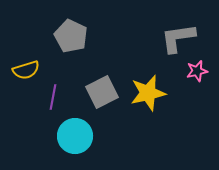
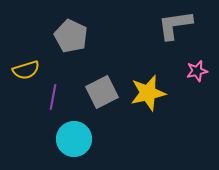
gray L-shape: moved 3 px left, 13 px up
cyan circle: moved 1 px left, 3 px down
